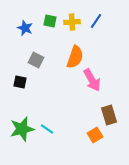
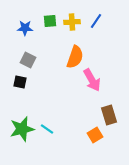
green square: rotated 16 degrees counterclockwise
blue star: rotated 21 degrees counterclockwise
gray square: moved 8 px left
